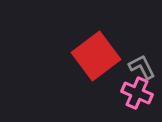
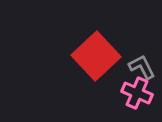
red square: rotated 6 degrees counterclockwise
